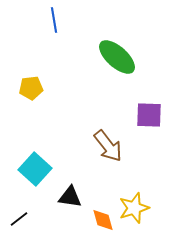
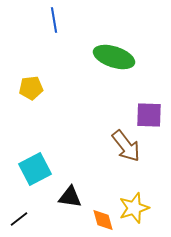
green ellipse: moved 3 px left; rotated 24 degrees counterclockwise
brown arrow: moved 18 px right
cyan square: rotated 20 degrees clockwise
